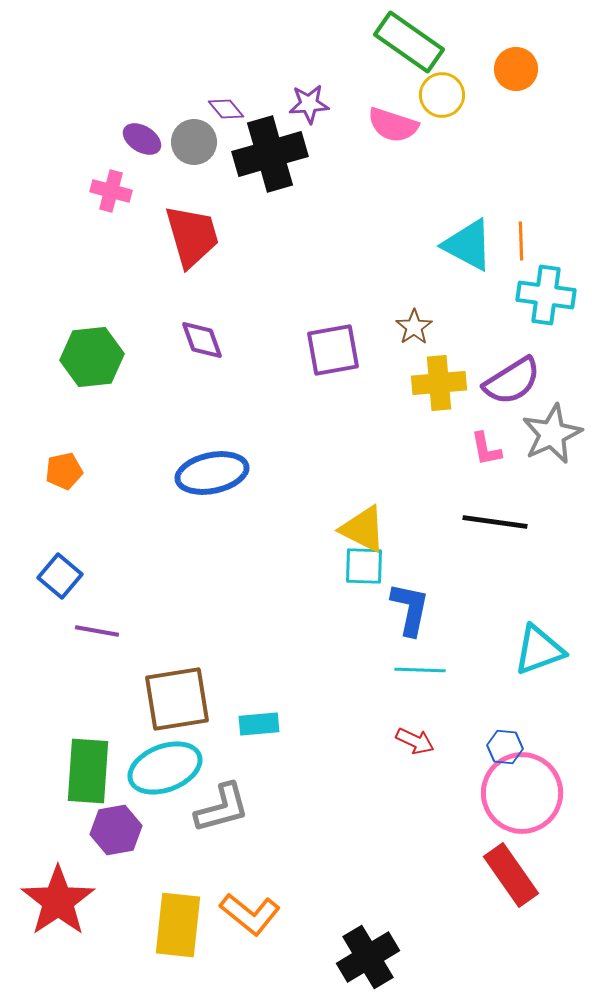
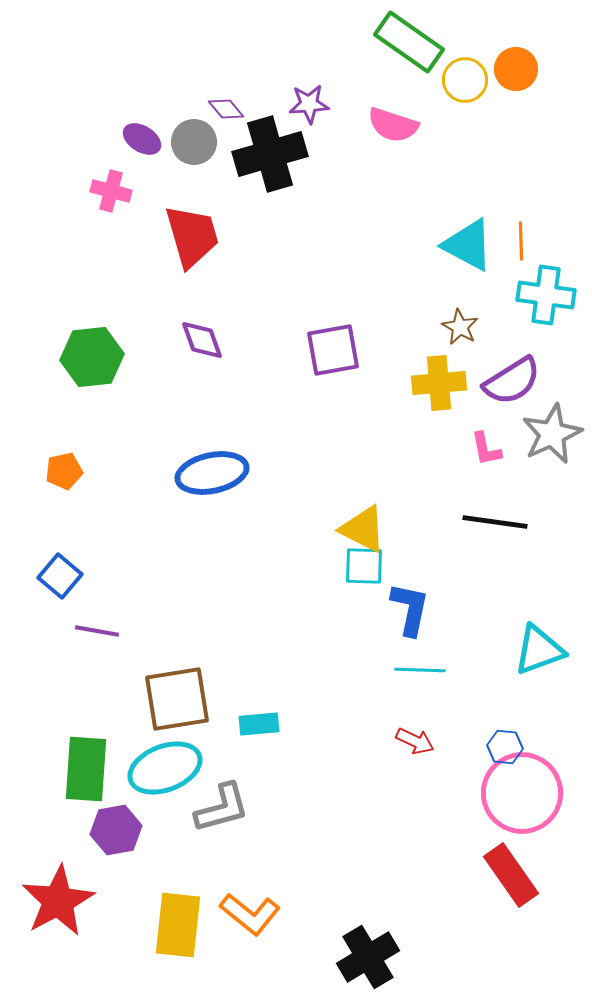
yellow circle at (442, 95): moved 23 px right, 15 px up
brown star at (414, 327): moved 46 px right; rotated 9 degrees counterclockwise
green rectangle at (88, 771): moved 2 px left, 2 px up
red star at (58, 901): rotated 6 degrees clockwise
